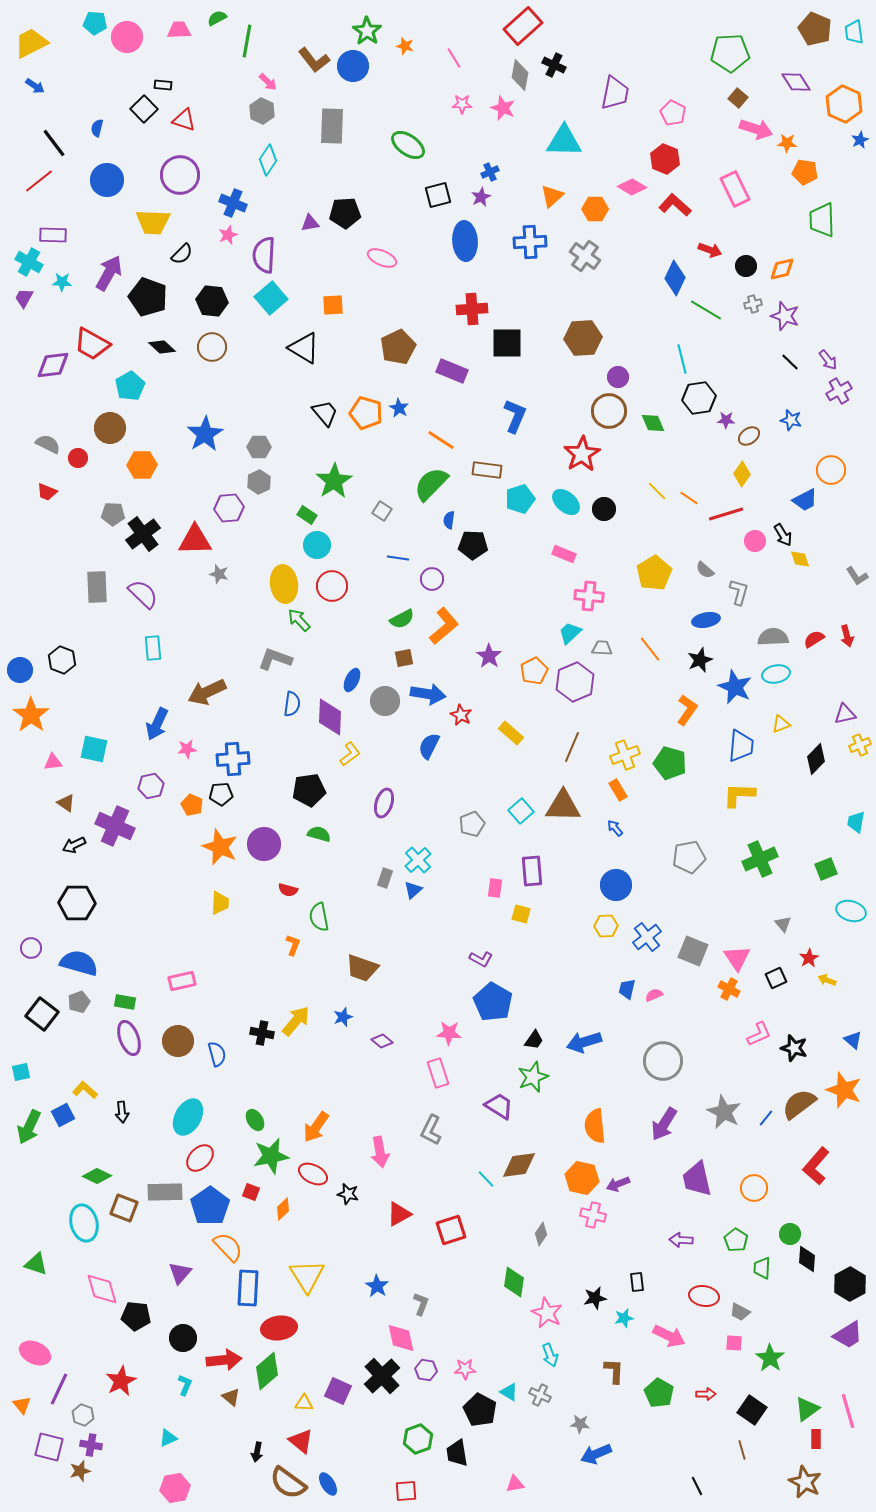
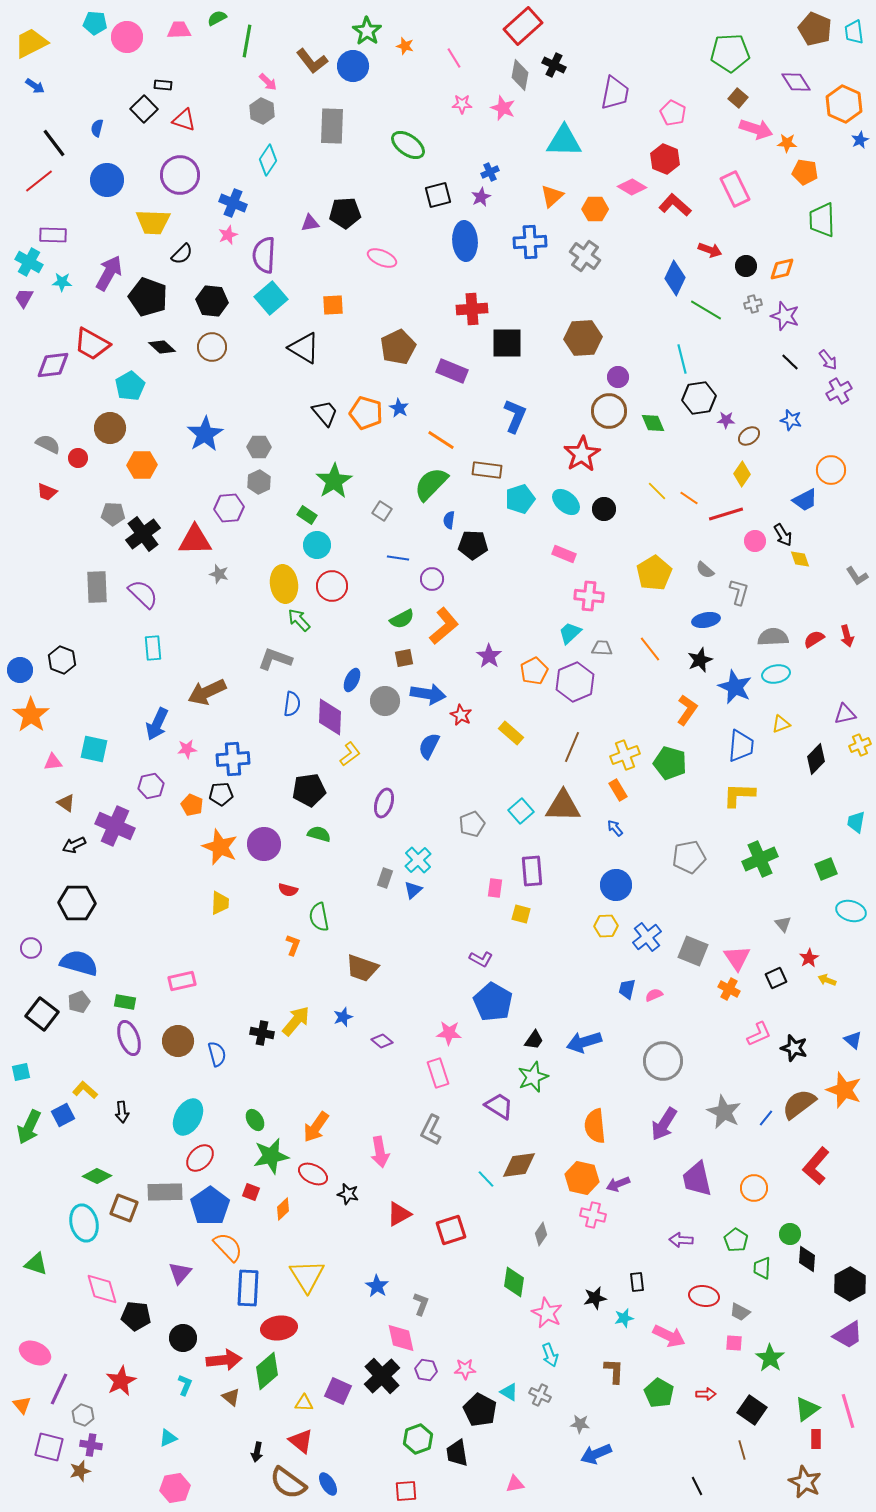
brown L-shape at (314, 60): moved 2 px left, 1 px down
